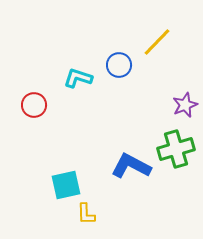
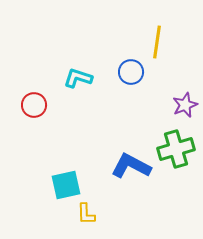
yellow line: rotated 36 degrees counterclockwise
blue circle: moved 12 px right, 7 px down
